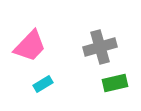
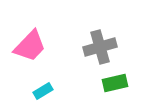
cyan rectangle: moved 7 px down
